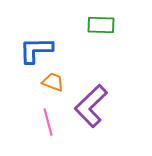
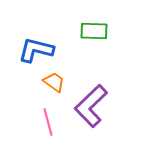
green rectangle: moved 7 px left, 6 px down
blue L-shape: rotated 15 degrees clockwise
orange trapezoid: moved 1 px right; rotated 15 degrees clockwise
